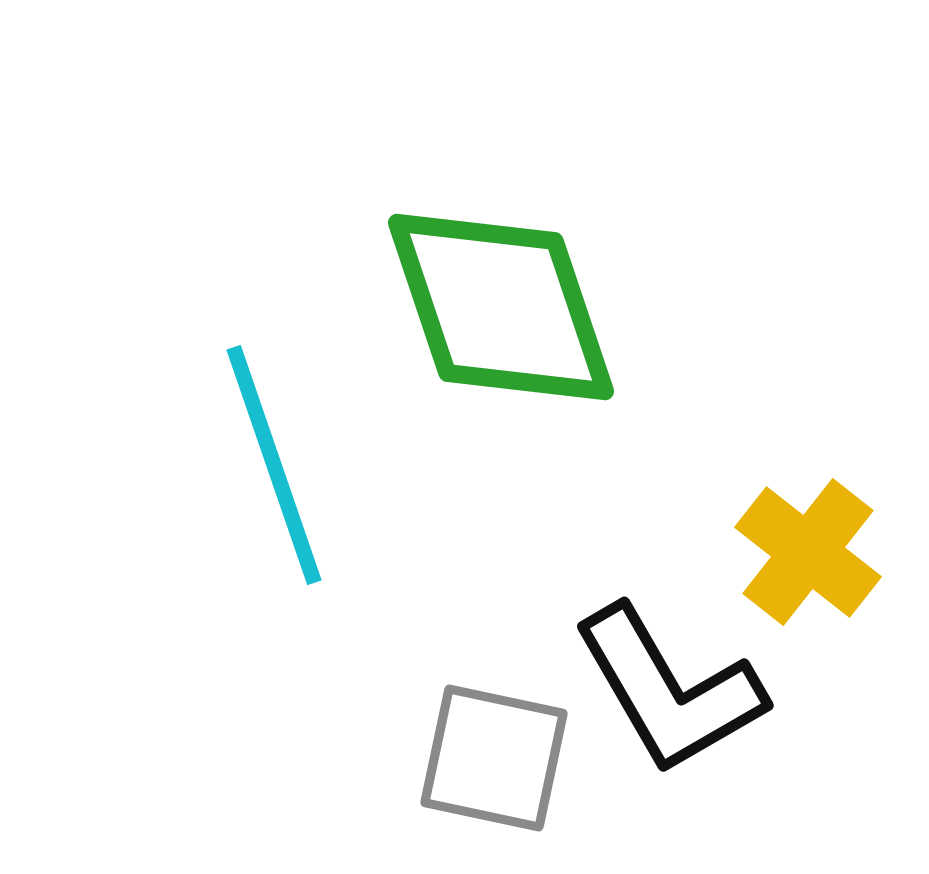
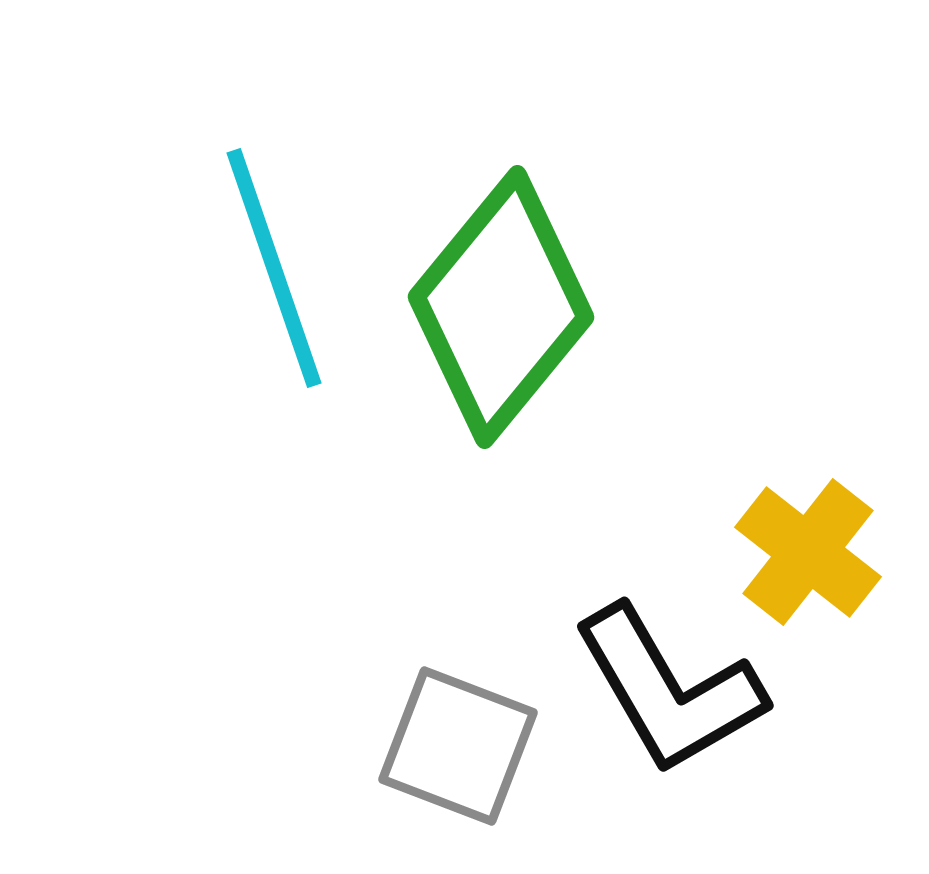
green diamond: rotated 58 degrees clockwise
cyan line: moved 197 px up
gray square: moved 36 px left, 12 px up; rotated 9 degrees clockwise
